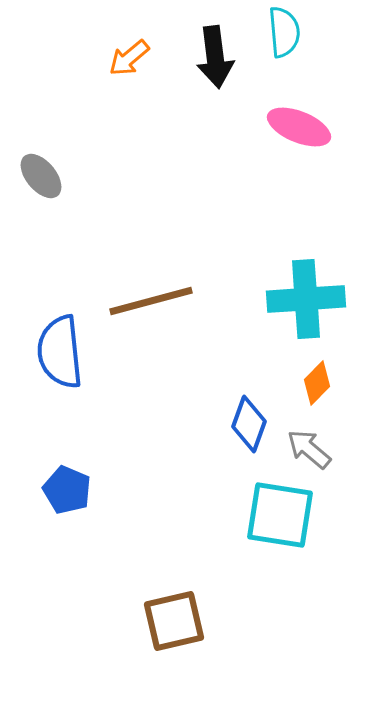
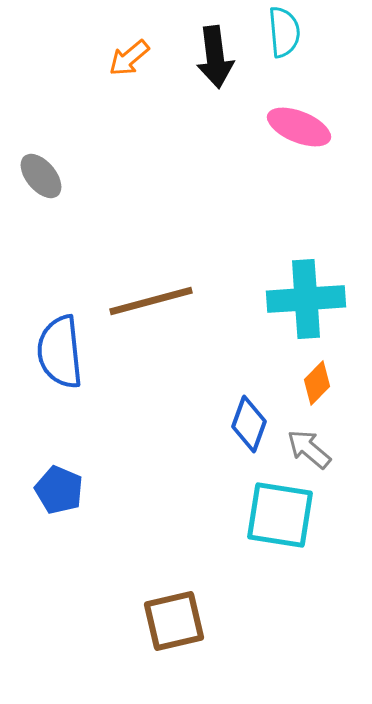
blue pentagon: moved 8 px left
